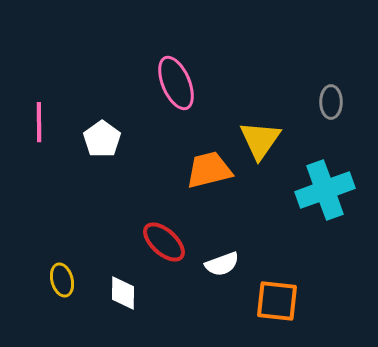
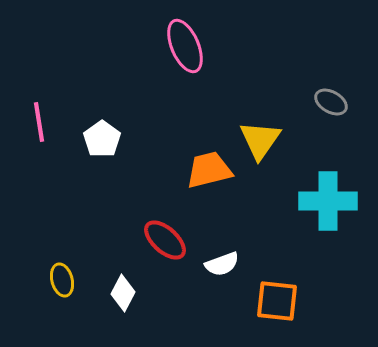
pink ellipse: moved 9 px right, 37 px up
gray ellipse: rotated 60 degrees counterclockwise
pink line: rotated 9 degrees counterclockwise
cyan cross: moved 3 px right, 11 px down; rotated 20 degrees clockwise
red ellipse: moved 1 px right, 2 px up
white diamond: rotated 27 degrees clockwise
